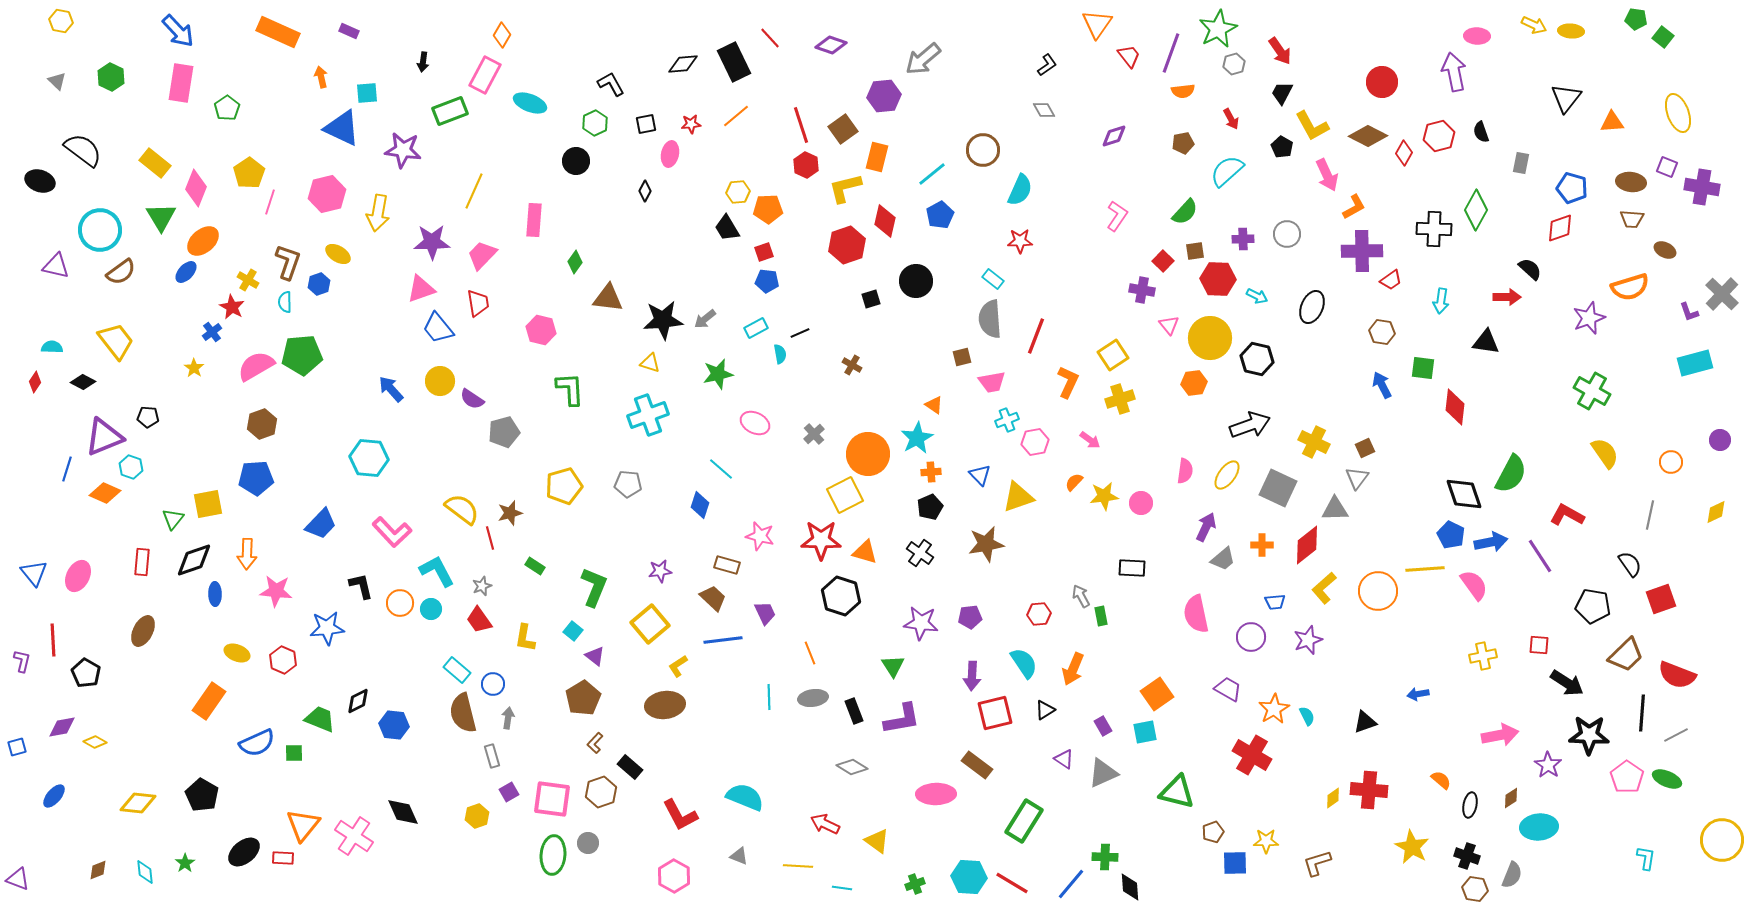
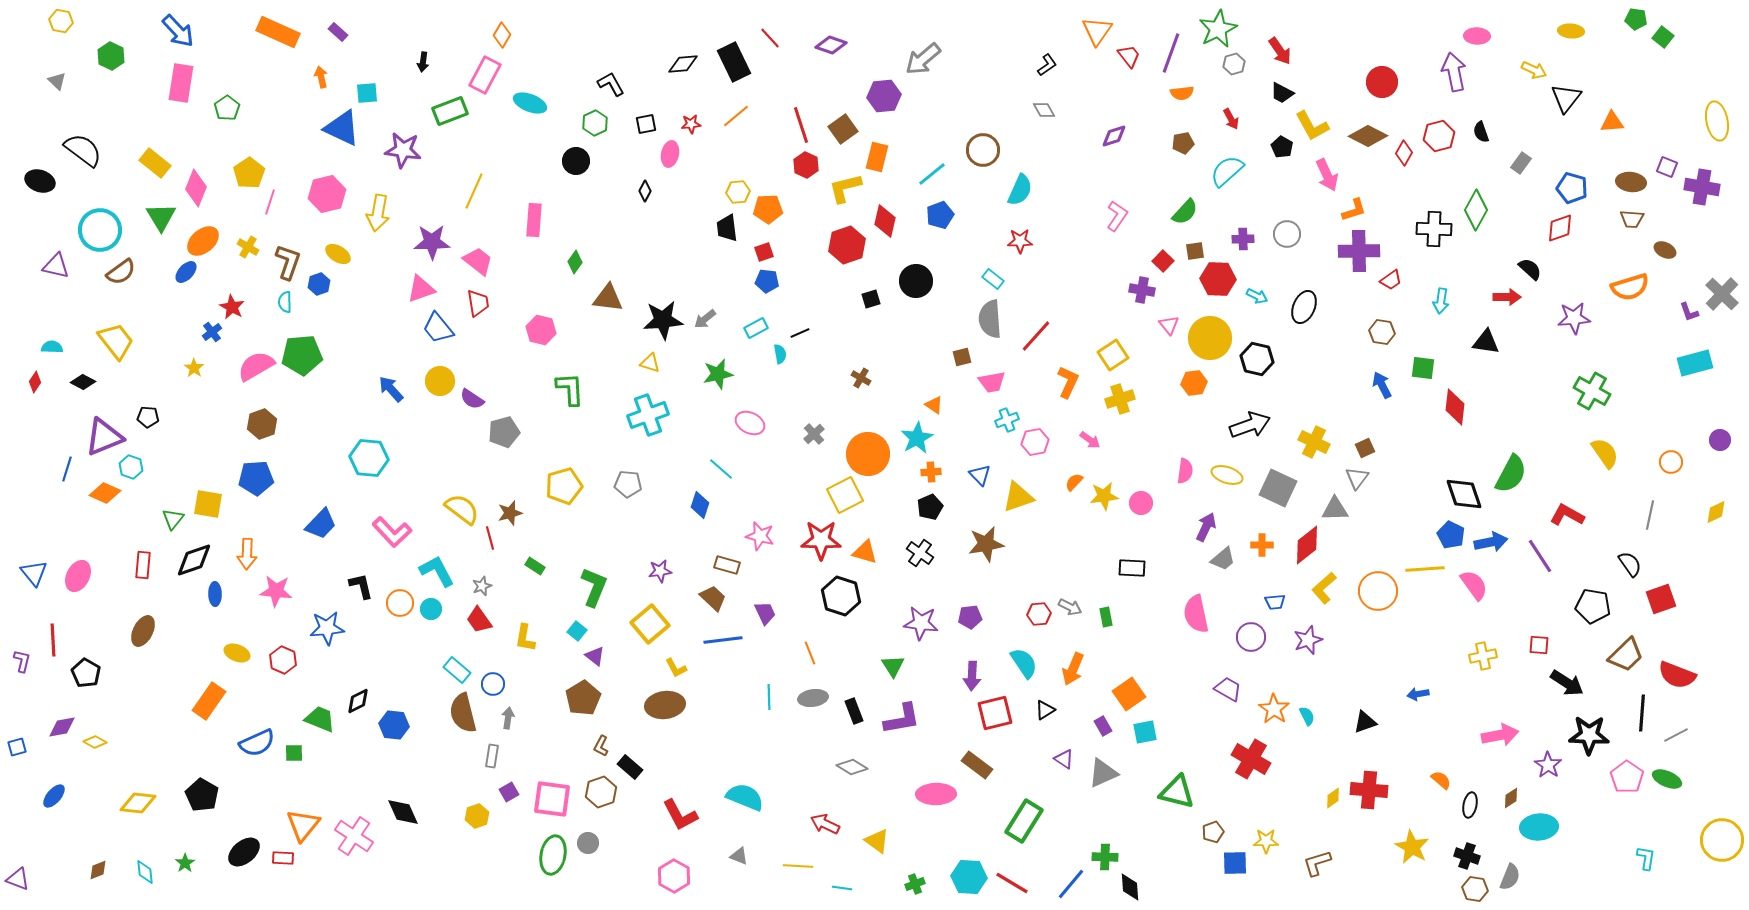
orange triangle at (1097, 24): moved 7 px down
yellow arrow at (1534, 25): moved 45 px down
purple rectangle at (349, 31): moved 11 px left, 1 px down; rotated 18 degrees clockwise
green hexagon at (111, 77): moved 21 px up
orange semicircle at (1183, 91): moved 1 px left, 2 px down
black trapezoid at (1282, 93): rotated 90 degrees counterclockwise
yellow ellipse at (1678, 113): moved 39 px right, 8 px down; rotated 9 degrees clockwise
gray rectangle at (1521, 163): rotated 25 degrees clockwise
orange L-shape at (1354, 207): moved 3 px down; rotated 12 degrees clockwise
blue pentagon at (940, 215): rotated 8 degrees clockwise
black trapezoid at (727, 228): rotated 24 degrees clockwise
purple cross at (1362, 251): moved 3 px left
pink trapezoid at (482, 255): moved 4 px left, 6 px down; rotated 84 degrees clockwise
yellow cross at (248, 280): moved 33 px up
black ellipse at (1312, 307): moved 8 px left
purple star at (1589, 318): moved 15 px left; rotated 16 degrees clockwise
red line at (1036, 336): rotated 21 degrees clockwise
brown cross at (852, 365): moved 9 px right, 13 px down
pink ellipse at (755, 423): moved 5 px left
yellow ellipse at (1227, 475): rotated 72 degrees clockwise
yellow square at (208, 504): rotated 20 degrees clockwise
red rectangle at (142, 562): moved 1 px right, 3 px down
gray arrow at (1081, 596): moved 11 px left, 11 px down; rotated 145 degrees clockwise
green rectangle at (1101, 616): moved 5 px right, 1 px down
cyan square at (573, 631): moved 4 px right
yellow L-shape at (678, 666): moved 2 px left, 2 px down; rotated 85 degrees counterclockwise
orange square at (1157, 694): moved 28 px left
orange star at (1274, 709): rotated 8 degrees counterclockwise
brown L-shape at (595, 743): moved 6 px right, 3 px down; rotated 15 degrees counterclockwise
red cross at (1252, 755): moved 1 px left, 4 px down
gray rectangle at (492, 756): rotated 25 degrees clockwise
green ellipse at (553, 855): rotated 6 degrees clockwise
gray semicircle at (1512, 875): moved 2 px left, 2 px down
